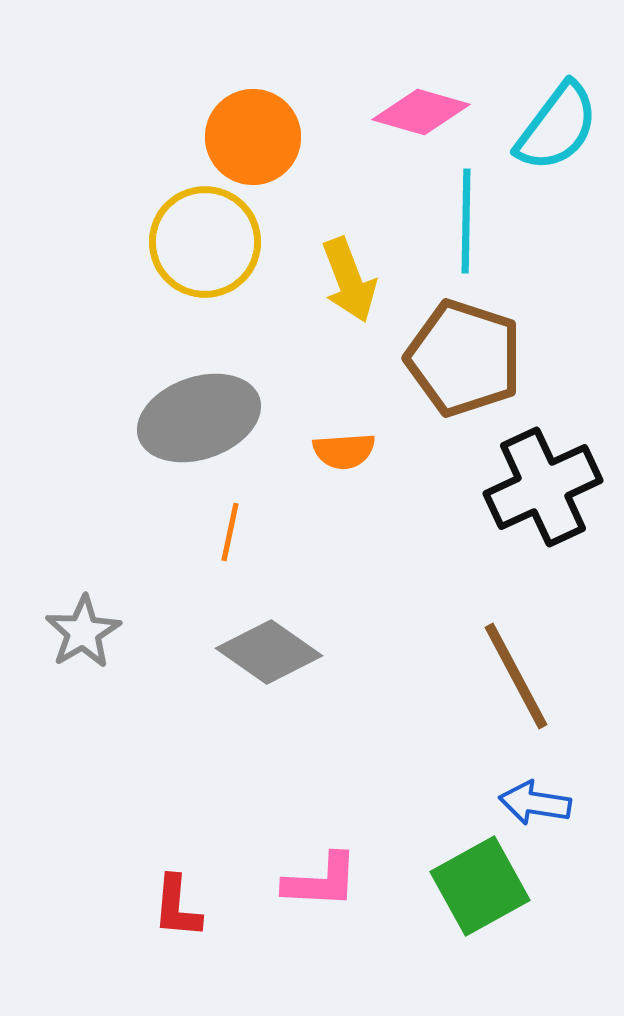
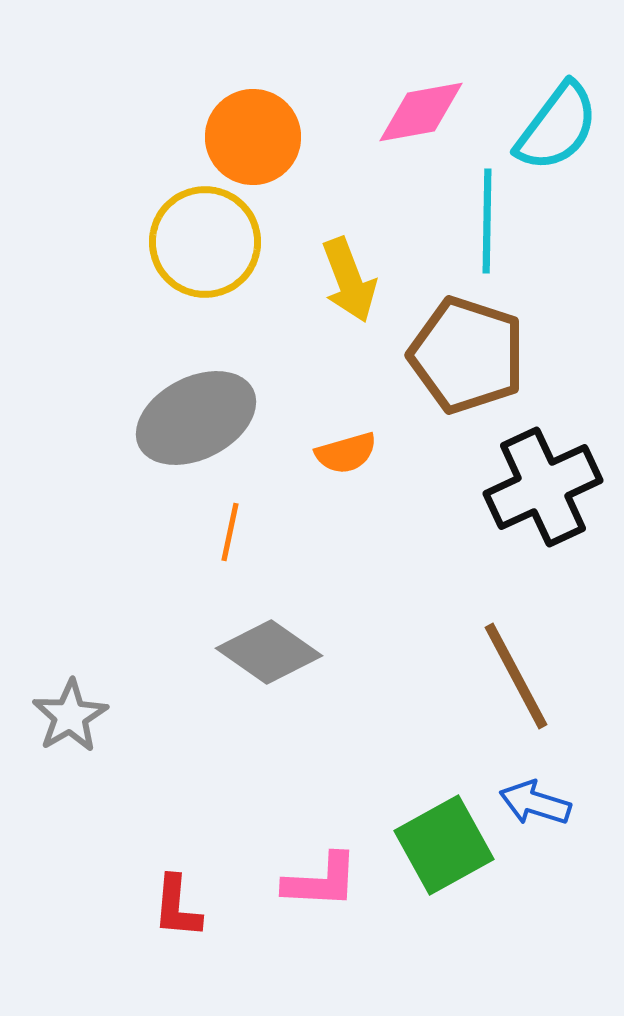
pink diamond: rotated 26 degrees counterclockwise
cyan line: moved 21 px right
brown pentagon: moved 3 px right, 3 px up
gray ellipse: moved 3 px left; rotated 8 degrees counterclockwise
orange semicircle: moved 2 px right, 2 px down; rotated 12 degrees counterclockwise
gray star: moved 13 px left, 84 px down
blue arrow: rotated 8 degrees clockwise
green square: moved 36 px left, 41 px up
